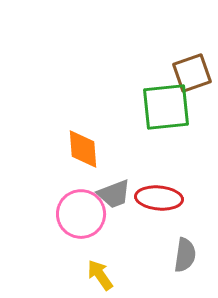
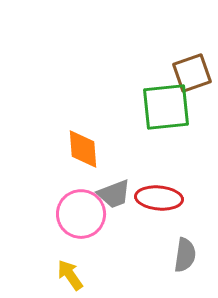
yellow arrow: moved 30 px left
